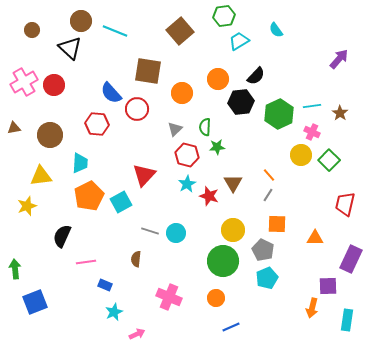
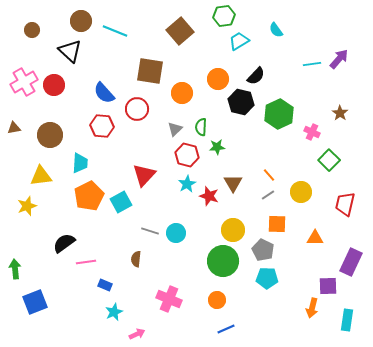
black triangle at (70, 48): moved 3 px down
brown square at (148, 71): moved 2 px right
blue semicircle at (111, 93): moved 7 px left
black hexagon at (241, 102): rotated 20 degrees clockwise
cyan line at (312, 106): moved 42 px up
red hexagon at (97, 124): moved 5 px right, 2 px down
green semicircle at (205, 127): moved 4 px left
yellow circle at (301, 155): moved 37 px down
gray line at (268, 195): rotated 24 degrees clockwise
black semicircle at (62, 236): moved 2 px right, 7 px down; rotated 30 degrees clockwise
purple rectangle at (351, 259): moved 3 px down
cyan pentagon at (267, 278): rotated 25 degrees clockwise
pink cross at (169, 297): moved 2 px down
orange circle at (216, 298): moved 1 px right, 2 px down
blue line at (231, 327): moved 5 px left, 2 px down
